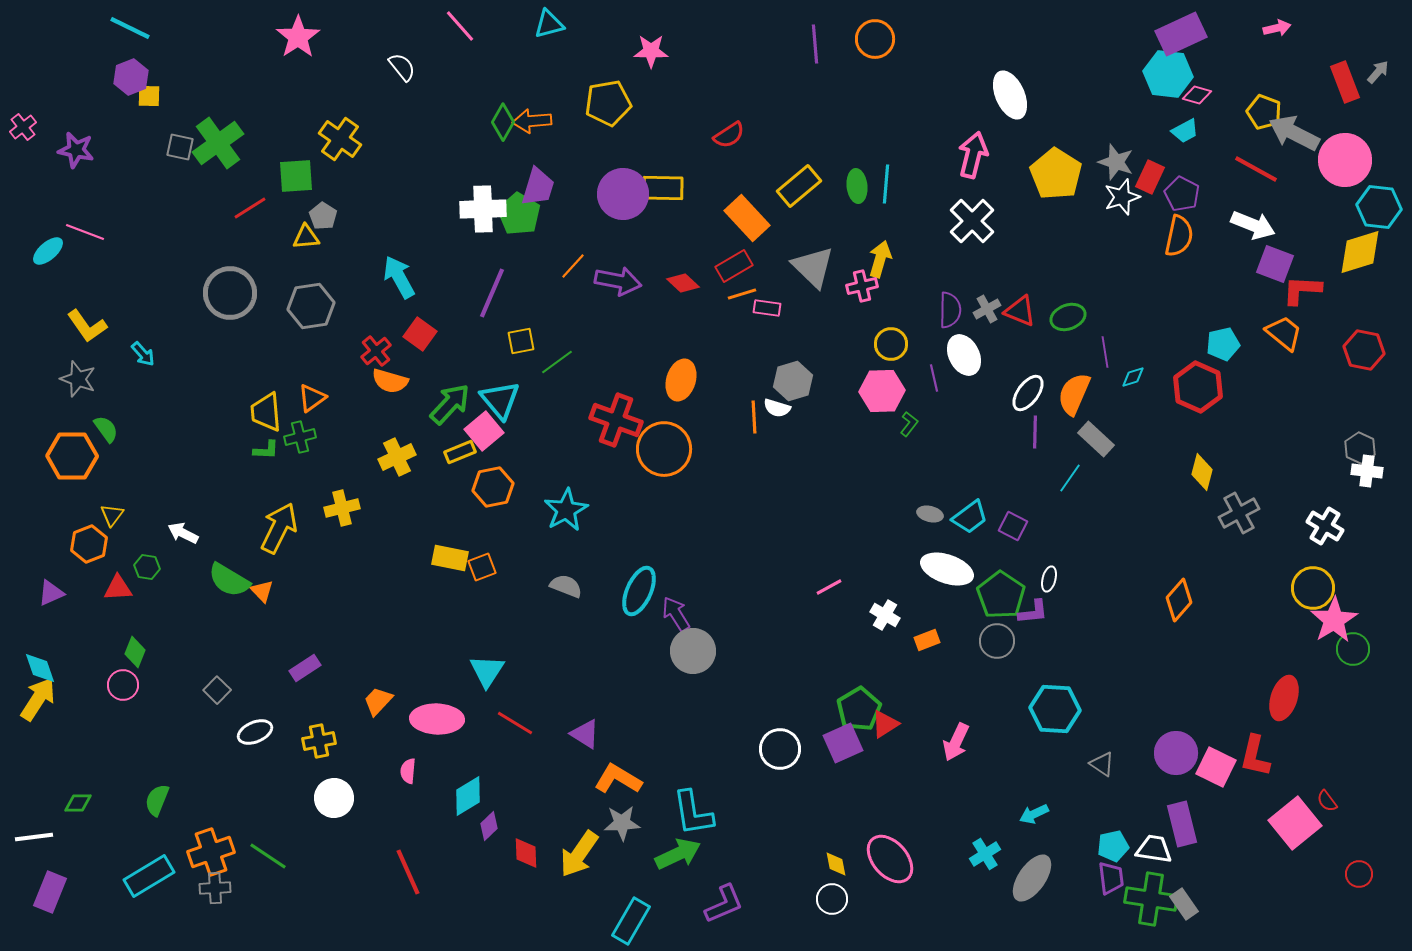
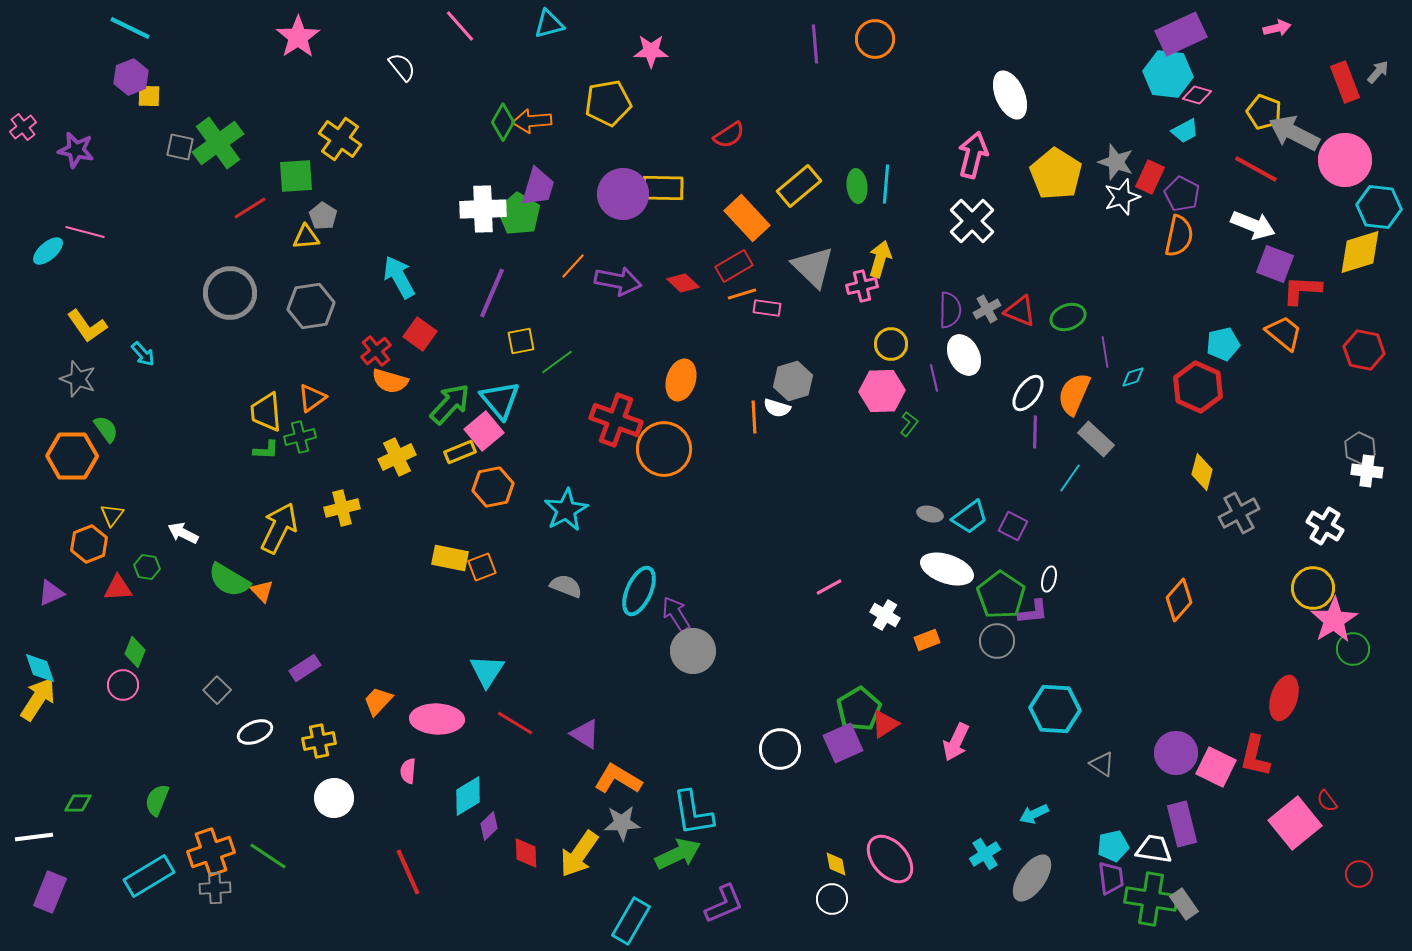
pink line at (85, 232): rotated 6 degrees counterclockwise
